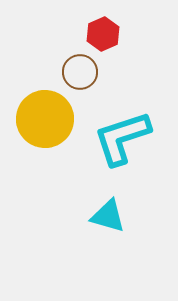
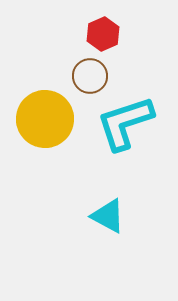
brown circle: moved 10 px right, 4 px down
cyan L-shape: moved 3 px right, 15 px up
cyan triangle: rotated 12 degrees clockwise
